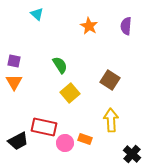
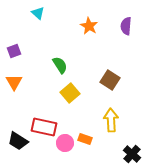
cyan triangle: moved 1 px right, 1 px up
purple square: moved 10 px up; rotated 32 degrees counterclockwise
black trapezoid: rotated 60 degrees clockwise
